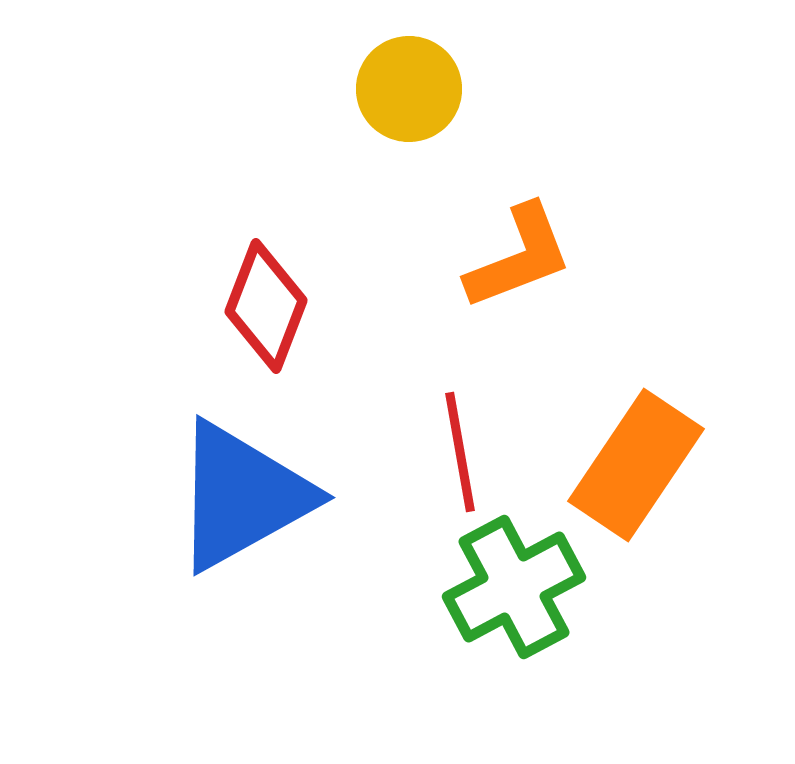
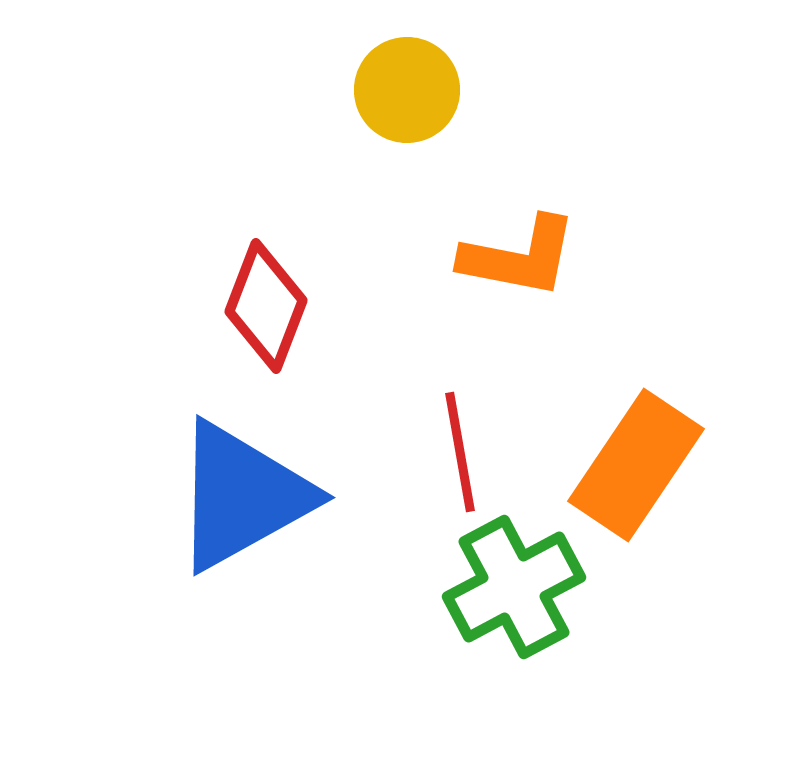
yellow circle: moved 2 px left, 1 px down
orange L-shape: rotated 32 degrees clockwise
